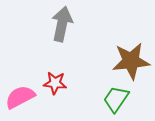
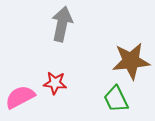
green trapezoid: rotated 60 degrees counterclockwise
